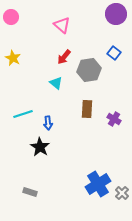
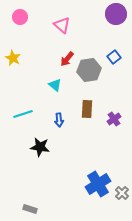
pink circle: moved 9 px right
blue square: moved 4 px down; rotated 16 degrees clockwise
red arrow: moved 3 px right, 2 px down
cyan triangle: moved 1 px left, 2 px down
purple cross: rotated 24 degrees clockwise
blue arrow: moved 11 px right, 3 px up
black star: rotated 24 degrees counterclockwise
gray rectangle: moved 17 px down
